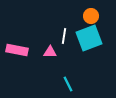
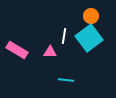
cyan square: rotated 16 degrees counterclockwise
pink rectangle: rotated 20 degrees clockwise
cyan line: moved 2 px left, 4 px up; rotated 56 degrees counterclockwise
